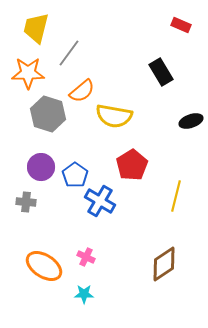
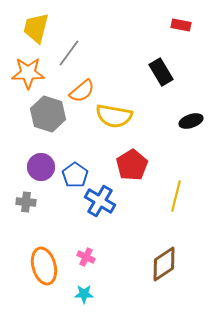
red rectangle: rotated 12 degrees counterclockwise
orange ellipse: rotated 42 degrees clockwise
